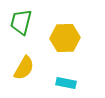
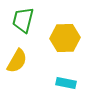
green trapezoid: moved 2 px right, 2 px up
yellow semicircle: moved 7 px left, 7 px up
